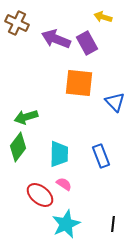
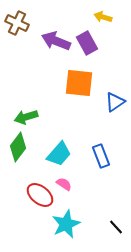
purple arrow: moved 2 px down
blue triangle: rotated 40 degrees clockwise
cyan trapezoid: rotated 40 degrees clockwise
black line: moved 3 px right, 3 px down; rotated 49 degrees counterclockwise
